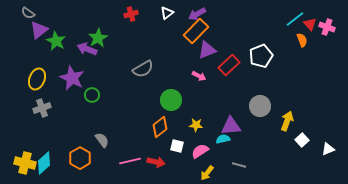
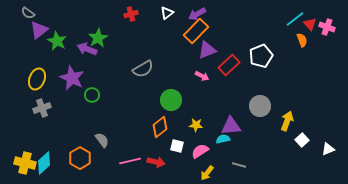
green star at (56, 41): moved 1 px right
pink arrow at (199, 76): moved 3 px right
